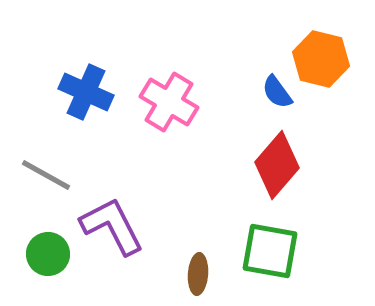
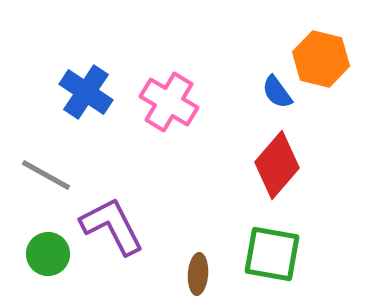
blue cross: rotated 10 degrees clockwise
green square: moved 2 px right, 3 px down
